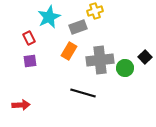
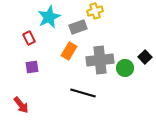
purple square: moved 2 px right, 6 px down
red arrow: rotated 54 degrees clockwise
